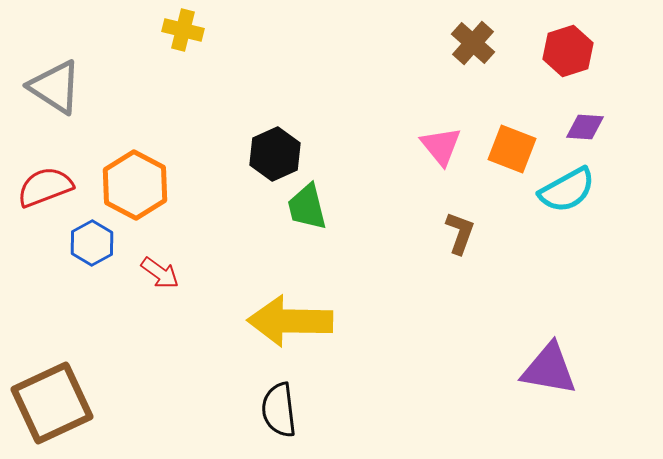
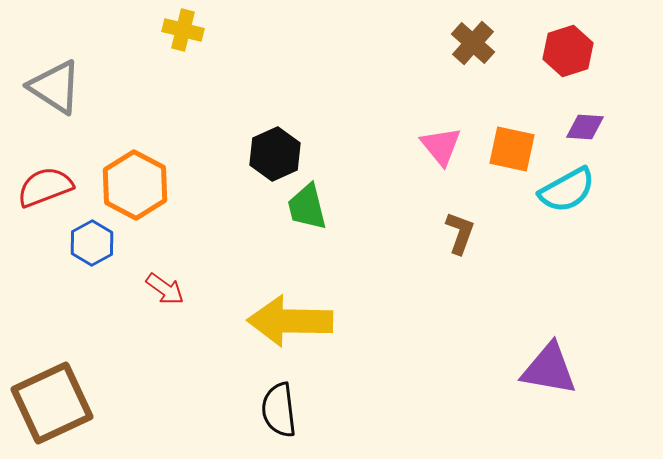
orange square: rotated 9 degrees counterclockwise
red arrow: moved 5 px right, 16 px down
